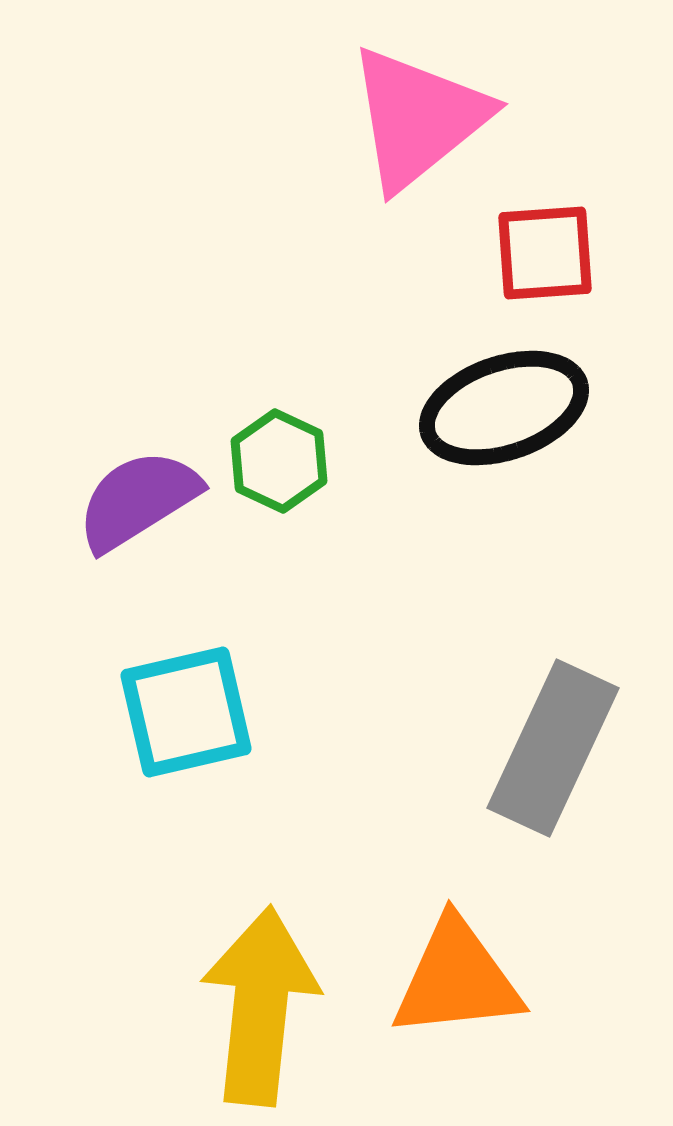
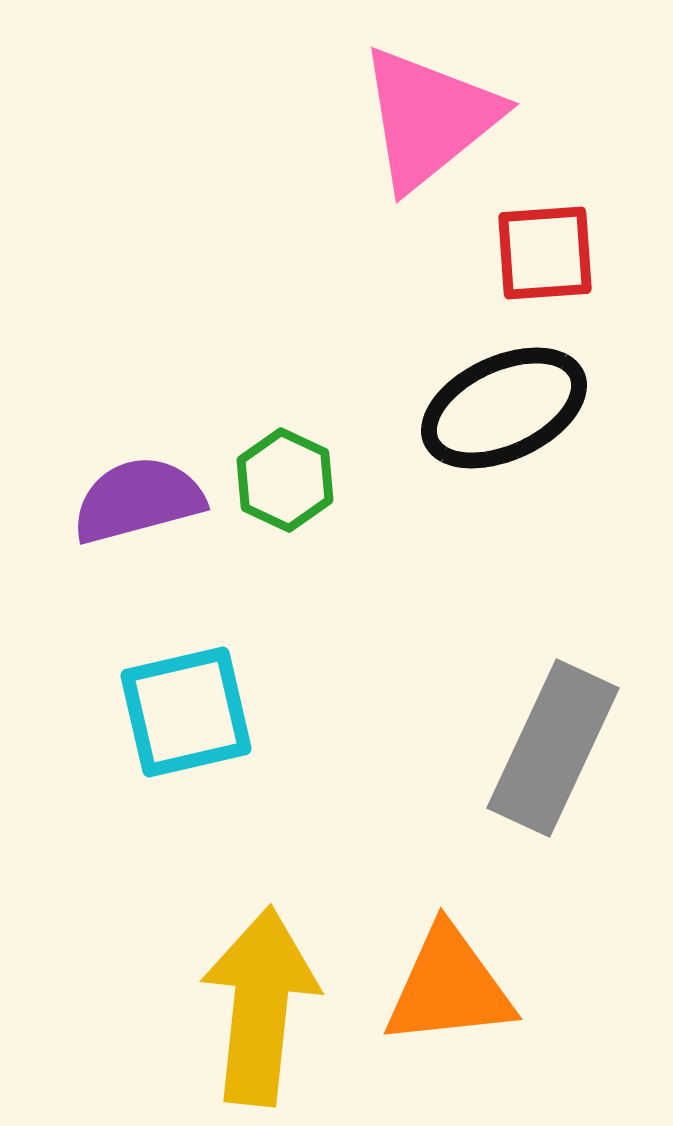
pink triangle: moved 11 px right
black ellipse: rotated 6 degrees counterclockwise
green hexagon: moved 6 px right, 19 px down
purple semicircle: rotated 17 degrees clockwise
orange triangle: moved 8 px left, 8 px down
